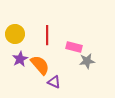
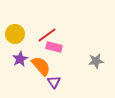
red line: rotated 54 degrees clockwise
pink rectangle: moved 20 px left
gray star: moved 9 px right
orange semicircle: moved 1 px right, 1 px down
purple triangle: rotated 32 degrees clockwise
